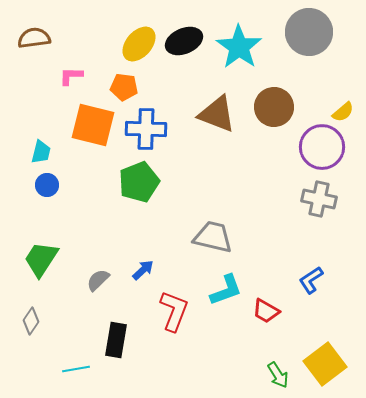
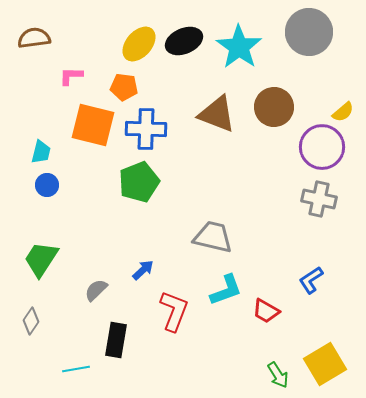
gray semicircle: moved 2 px left, 10 px down
yellow square: rotated 6 degrees clockwise
